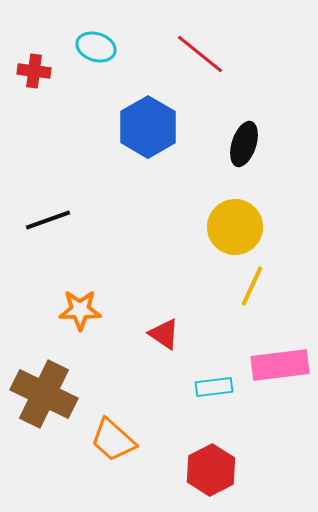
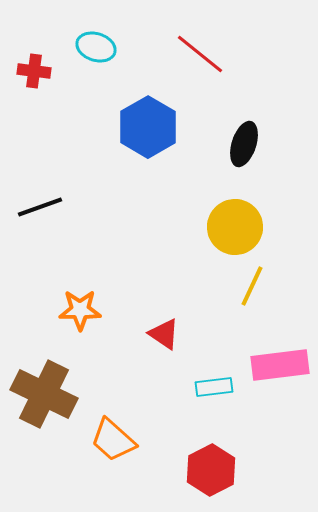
black line: moved 8 px left, 13 px up
